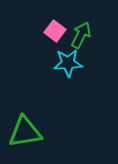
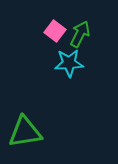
green arrow: moved 1 px left, 1 px up
cyan star: moved 1 px right
